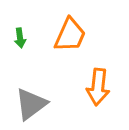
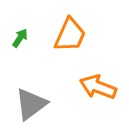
green arrow: rotated 138 degrees counterclockwise
orange arrow: rotated 105 degrees clockwise
